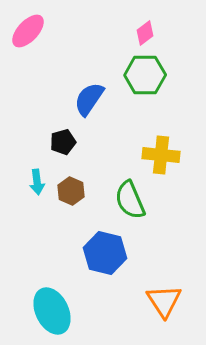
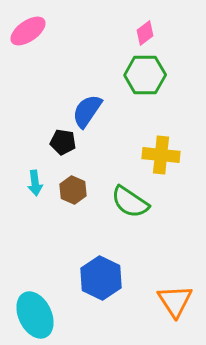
pink ellipse: rotated 12 degrees clockwise
blue semicircle: moved 2 px left, 12 px down
black pentagon: rotated 25 degrees clockwise
cyan arrow: moved 2 px left, 1 px down
brown hexagon: moved 2 px right, 1 px up
green semicircle: moved 2 px down; rotated 33 degrees counterclockwise
blue hexagon: moved 4 px left, 25 px down; rotated 12 degrees clockwise
orange triangle: moved 11 px right
cyan ellipse: moved 17 px left, 4 px down
